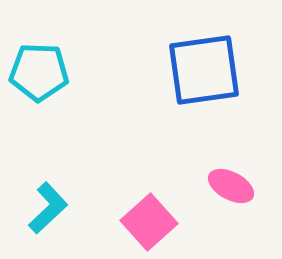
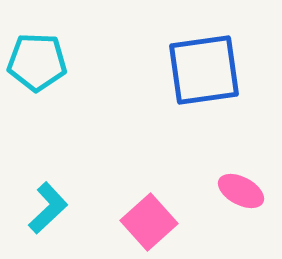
cyan pentagon: moved 2 px left, 10 px up
pink ellipse: moved 10 px right, 5 px down
